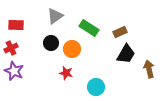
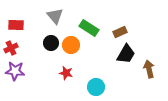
gray triangle: rotated 36 degrees counterclockwise
orange circle: moved 1 px left, 4 px up
purple star: moved 1 px right; rotated 18 degrees counterclockwise
